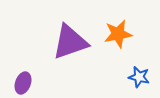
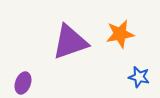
orange star: moved 2 px right
